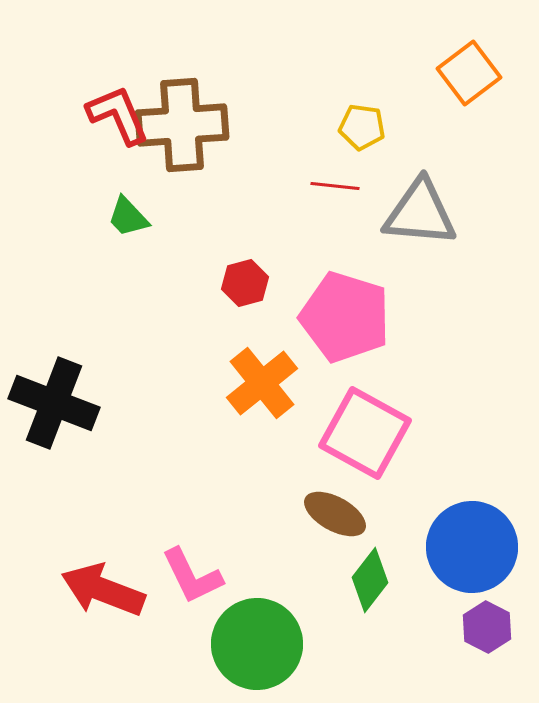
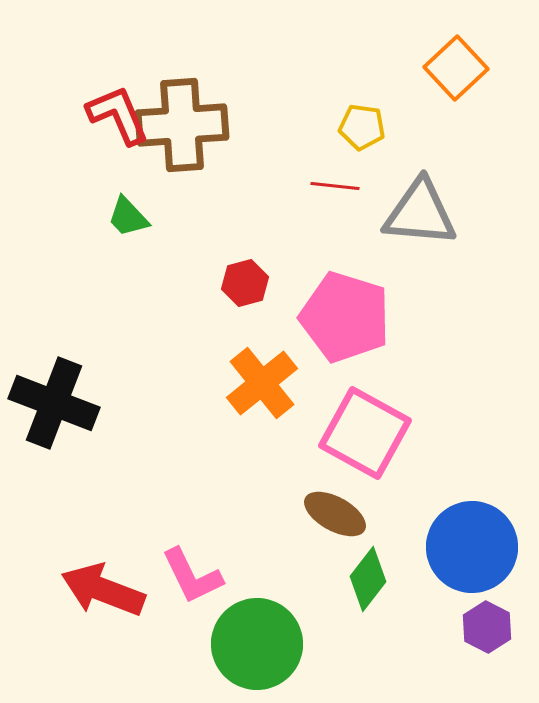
orange square: moved 13 px left, 5 px up; rotated 6 degrees counterclockwise
green diamond: moved 2 px left, 1 px up
